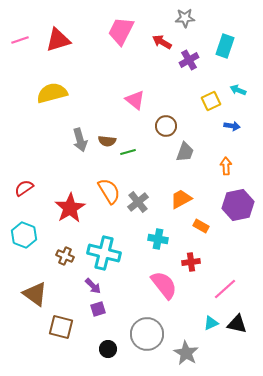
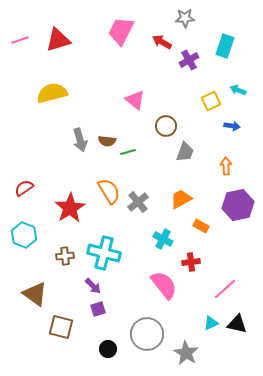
cyan cross at (158, 239): moved 5 px right; rotated 18 degrees clockwise
brown cross at (65, 256): rotated 30 degrees counterclockwise
